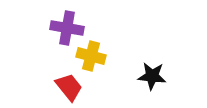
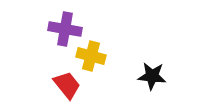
purple cross: moved 2 px left, 1 px down
red trapezoid: moved 2 px left, 2 px up
